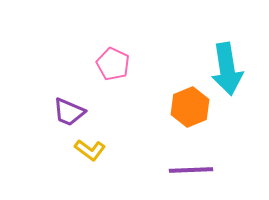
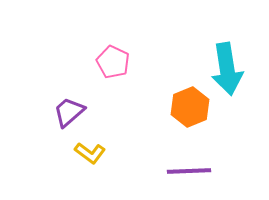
pink pentagon: moved 2 px up
purple trapezoid: rotated 116 degrees clockwise
yellow L-shape: moved 3 px down
purple line: moved 2 px left, 1 px down
